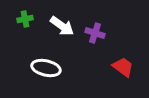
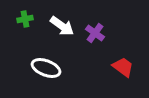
purple cross: rotated 18 degrees clockwise
white ellipse: rotated 8 degrees clockwise
